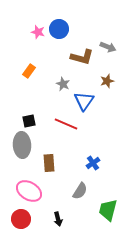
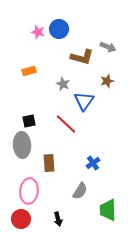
orange rectangle: rotated 40 degrees clockwise
red line: rotated 20 degrees clockwise
pink ellipse: rotated 65 degrees clockwise
green trapezoid: rotated 15 degrees counterclockwise
